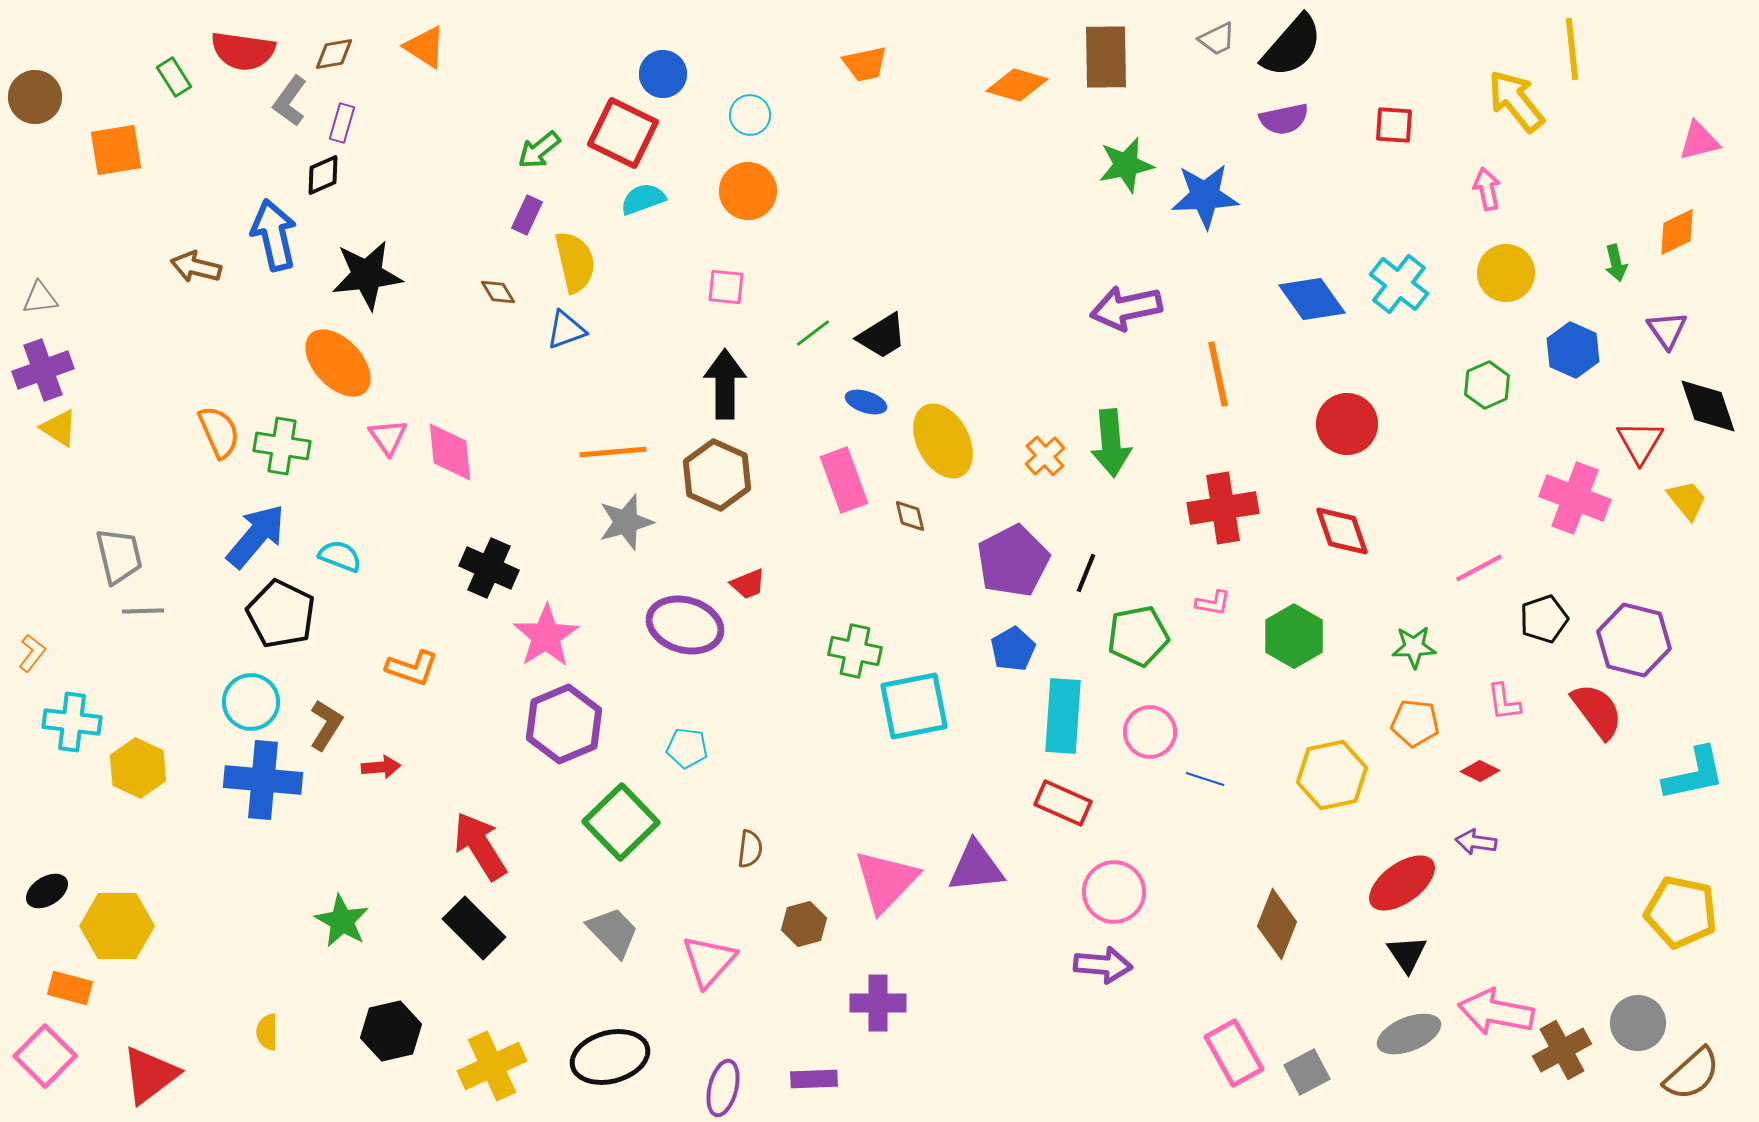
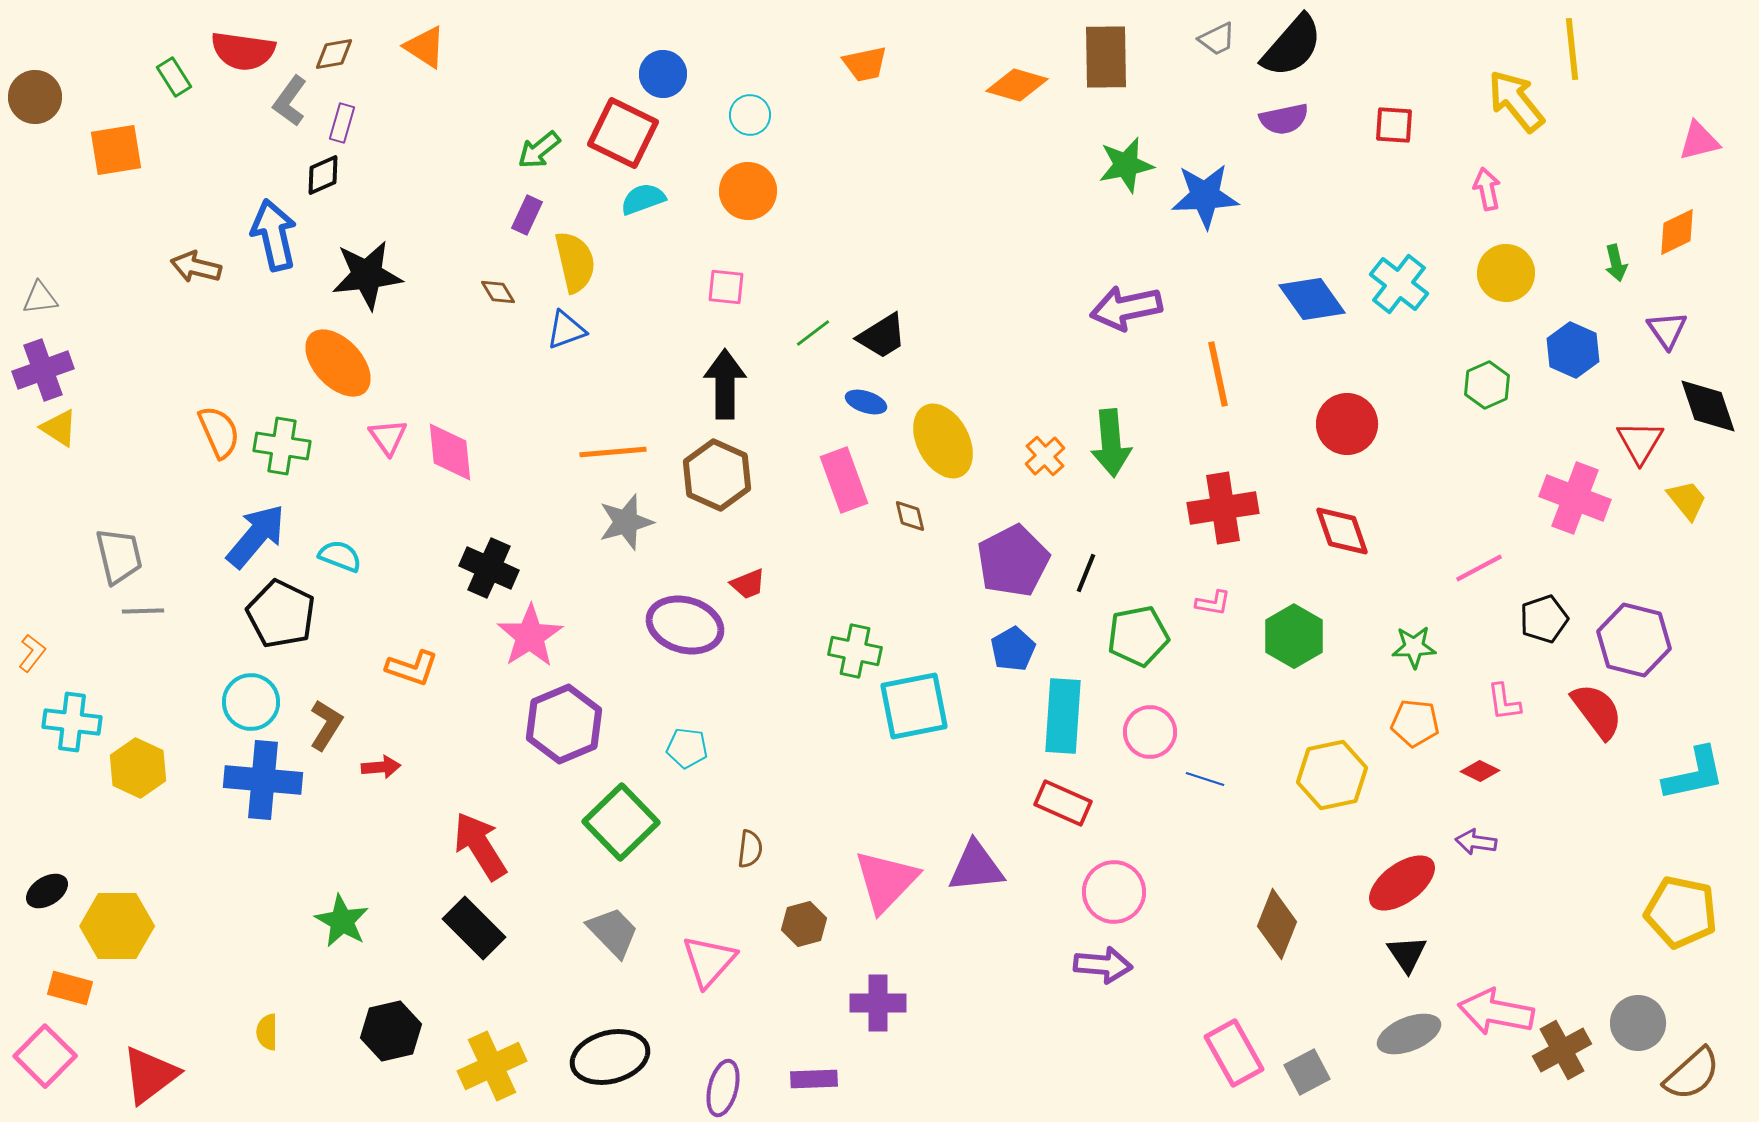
pink star at (546, 636): moved 16 px left
